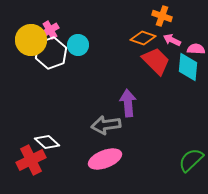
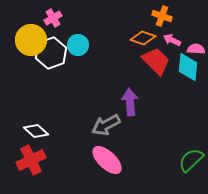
pink cross: moved 3 px right, 12 px up
purple arrow: moved 2 px right, 1 px up
gray arrow: rotated 20 degrees counterclockwise
white diamond: moved 11 px left, 11 px up
pink ellipse: moved 2 px right, 1 px down; rotated 64 degrees clockwise
